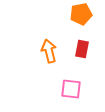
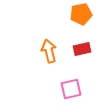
red rectangle: rotated 66 degrees clockwise
pink square: rotated 20 degrees counterclockwise
